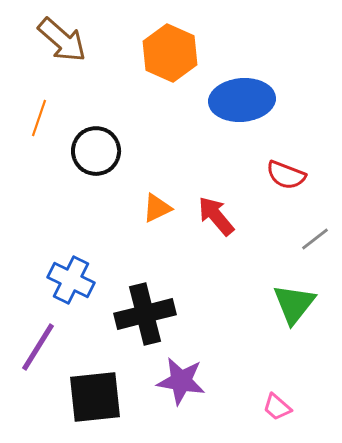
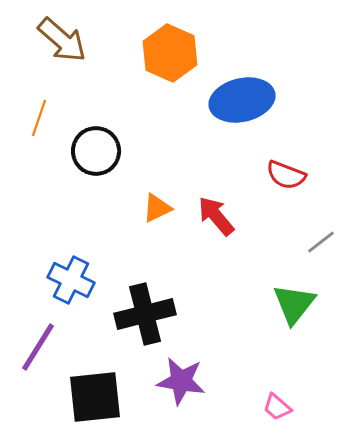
blue ellipse: rotated 8 degrees counterclockwise
gray line: moved 6 px right, 3 px down
